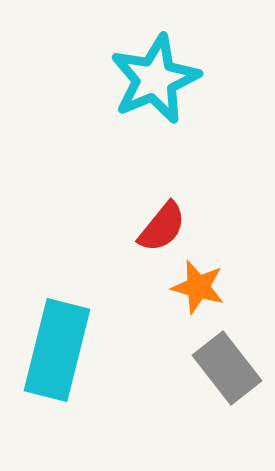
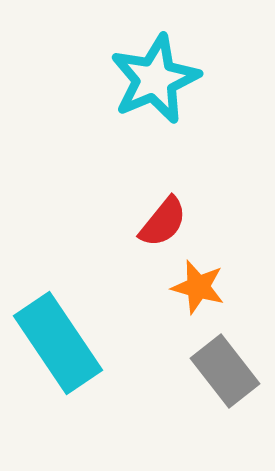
red semicircle: moved 1 px right, 5 px up
cyan rectangle: moved 1 px right, 7 px up; rotated 48 degrees counterclockwise
gray rectangle: moved 2 px left, 3 px down
